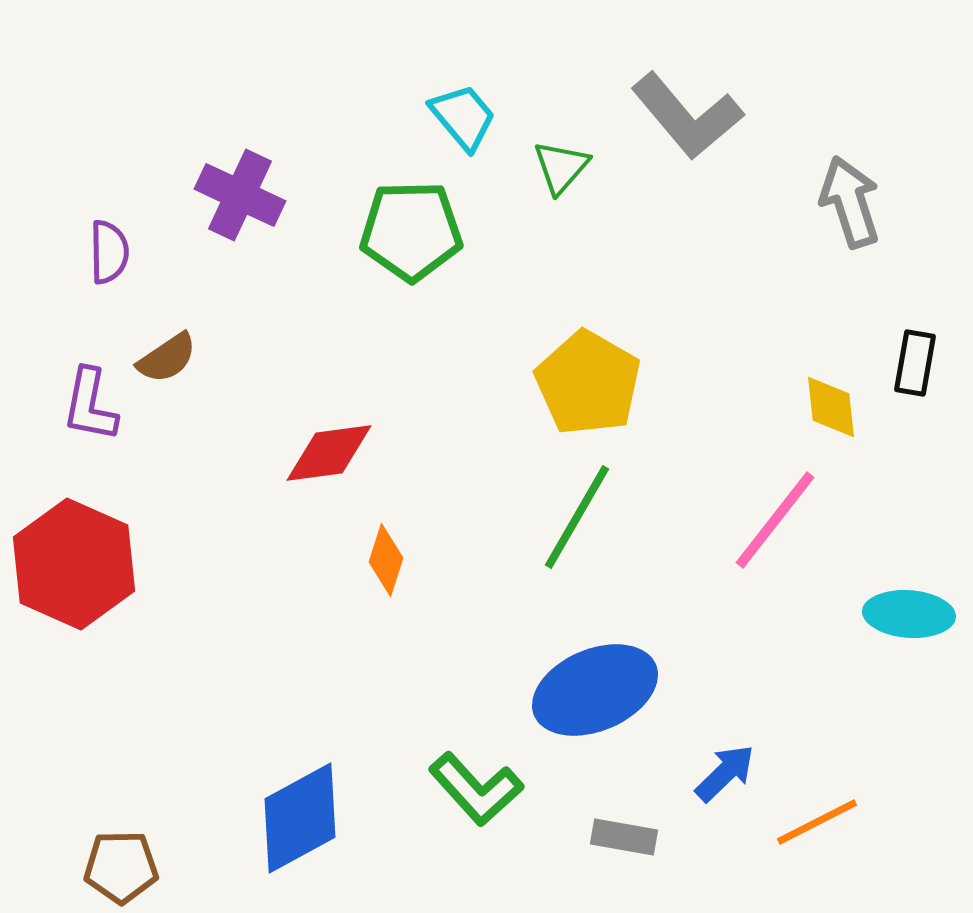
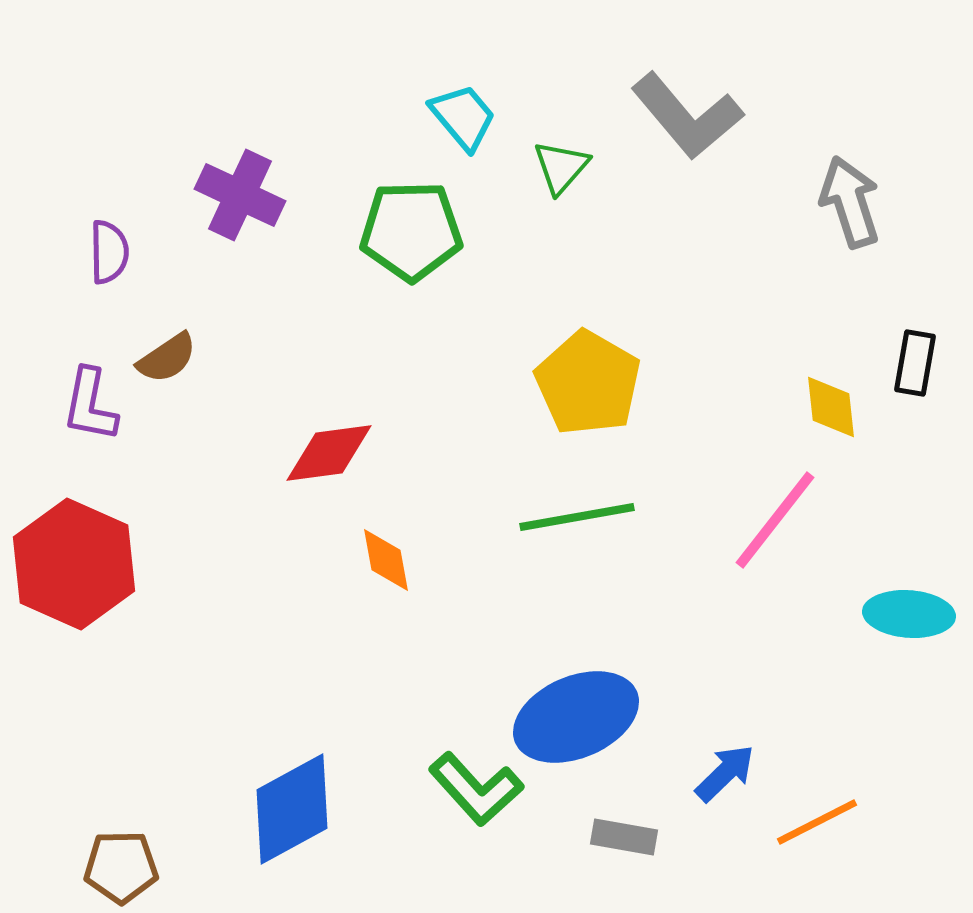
green line: rotated 50 degrees clockwise
orange diamond: rotated 28 degrees counterclockwise
blue ellipse: moved 19 px left, 27 px down
blue diamond: moved 8 px left, 9 px up
